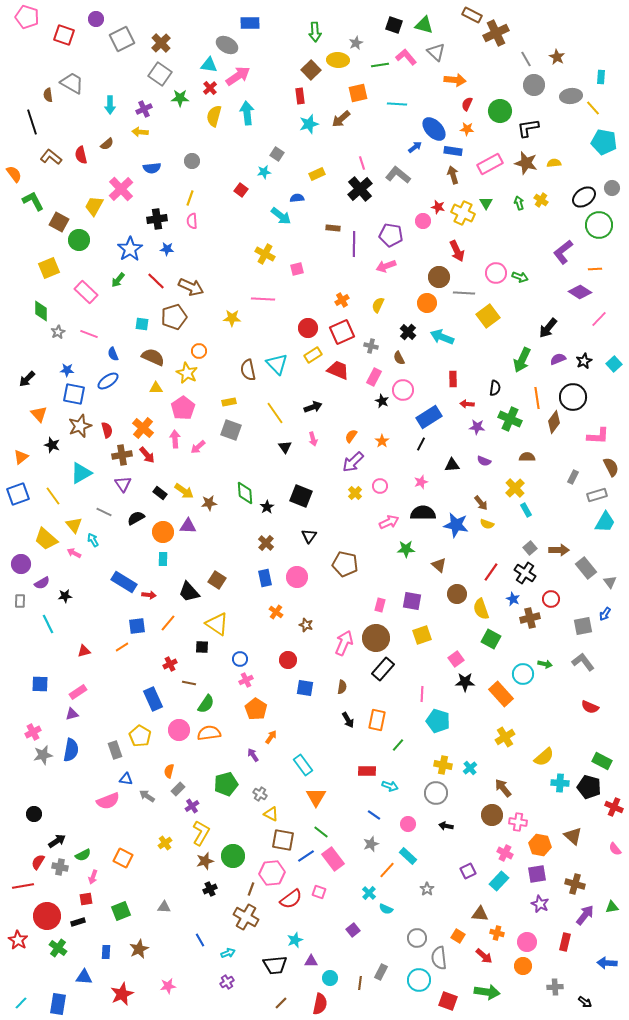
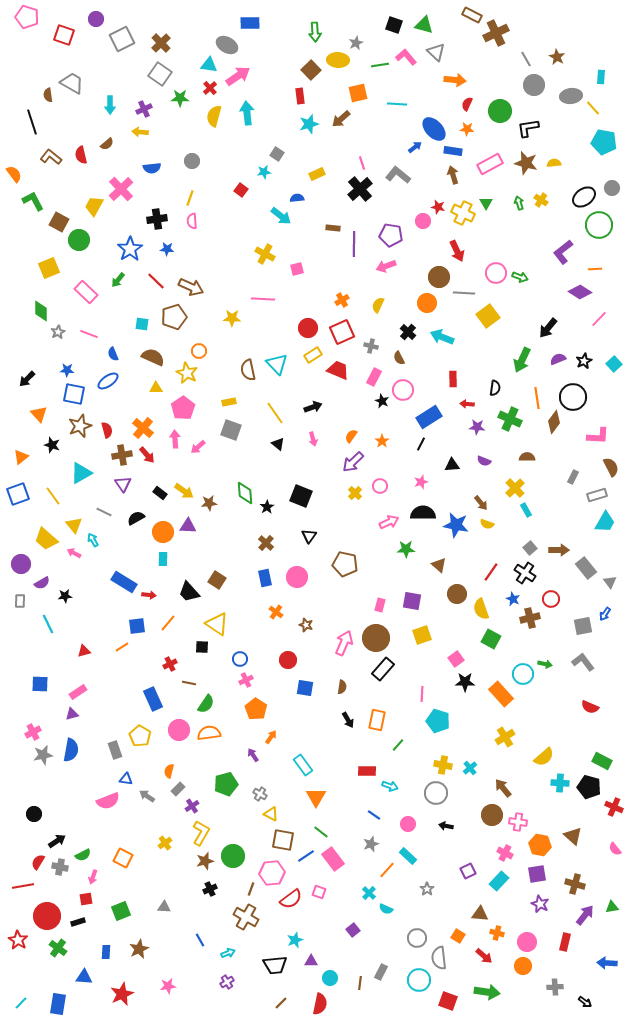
black triangle at (285, 447): moved 7 px left, 3 px up; rotated 16 degrees counterclockwise
